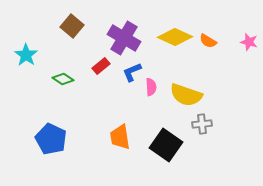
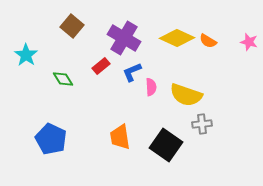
yellow diamond: moved 2 px right, 1 px down
green diamond: rotated 25 degrees clockwise
